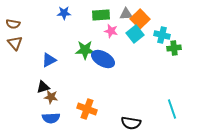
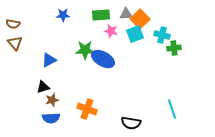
blue star: moved 1 px left, 2 px down
cyan square: rotated 18 degrees clockwise
brown star: moved 1 px right, 3 px down; rotated 24 degrees counterclockwise
